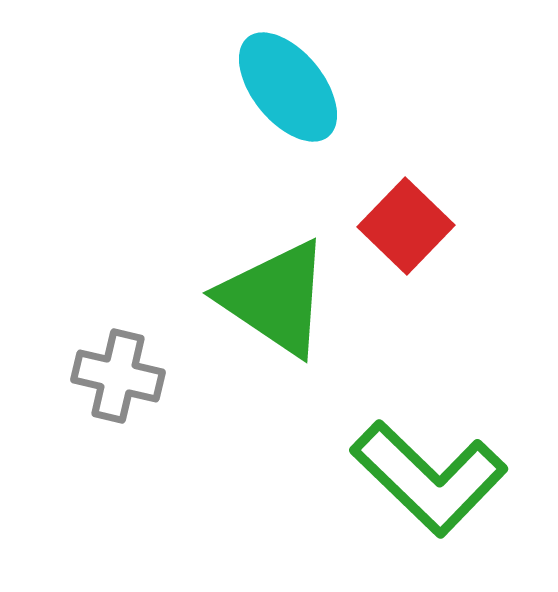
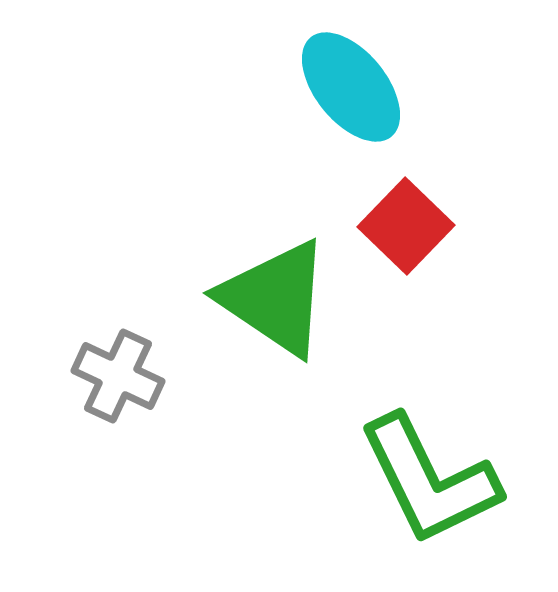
cyan ellipse: moved 63 px right
gray cross: rotated 12 degrees clockwise
green L-shape: moved 2 px down; rotated 20 degrees clockwise
